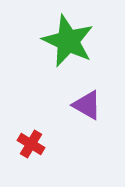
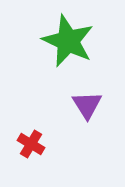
purple triangle: rotated 28 degrees clockwise
